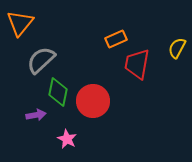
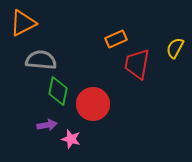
orange triangle: moved 3 px right; rotated 24 degrees clockwise
yellow semicircle: moved 2 px left
gray semicircle: rotated 48 degrees clockwise
green diamond: moved 1 px up
red circle: moved 3 px down
purple arrow: moved 11 px right, 10 px down
pink star: moved 4 px right; rotated 12 degrees counterclockwise
